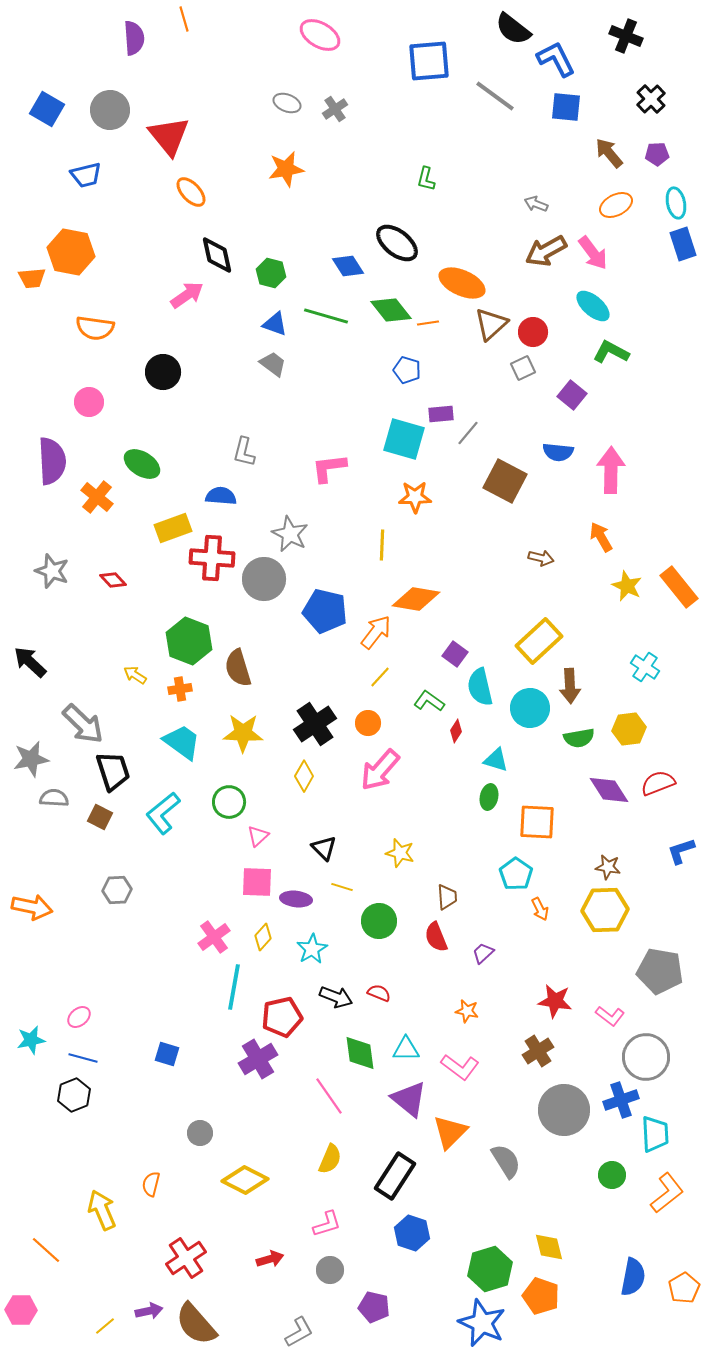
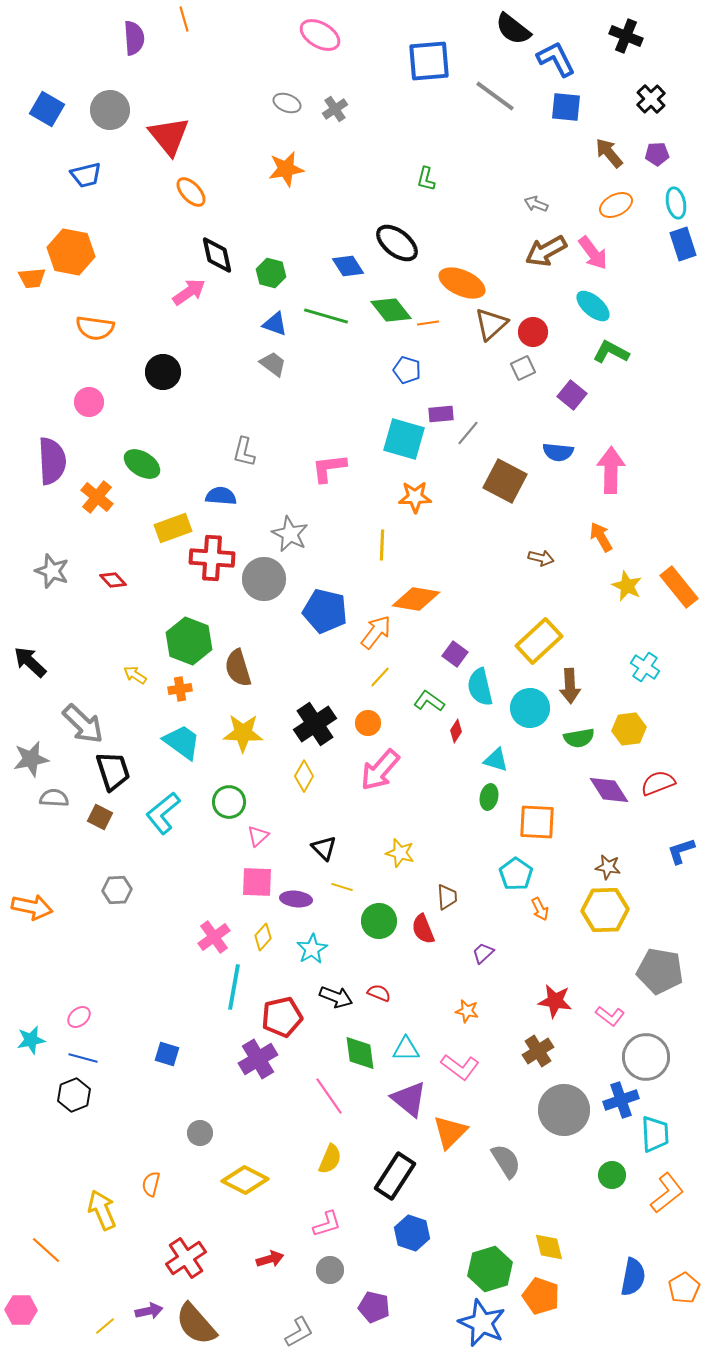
pink arrow at (187, 295): moved 2 px right, 3 px up
red semicircle at (436, 937): moved 13 px left, 8 px up
